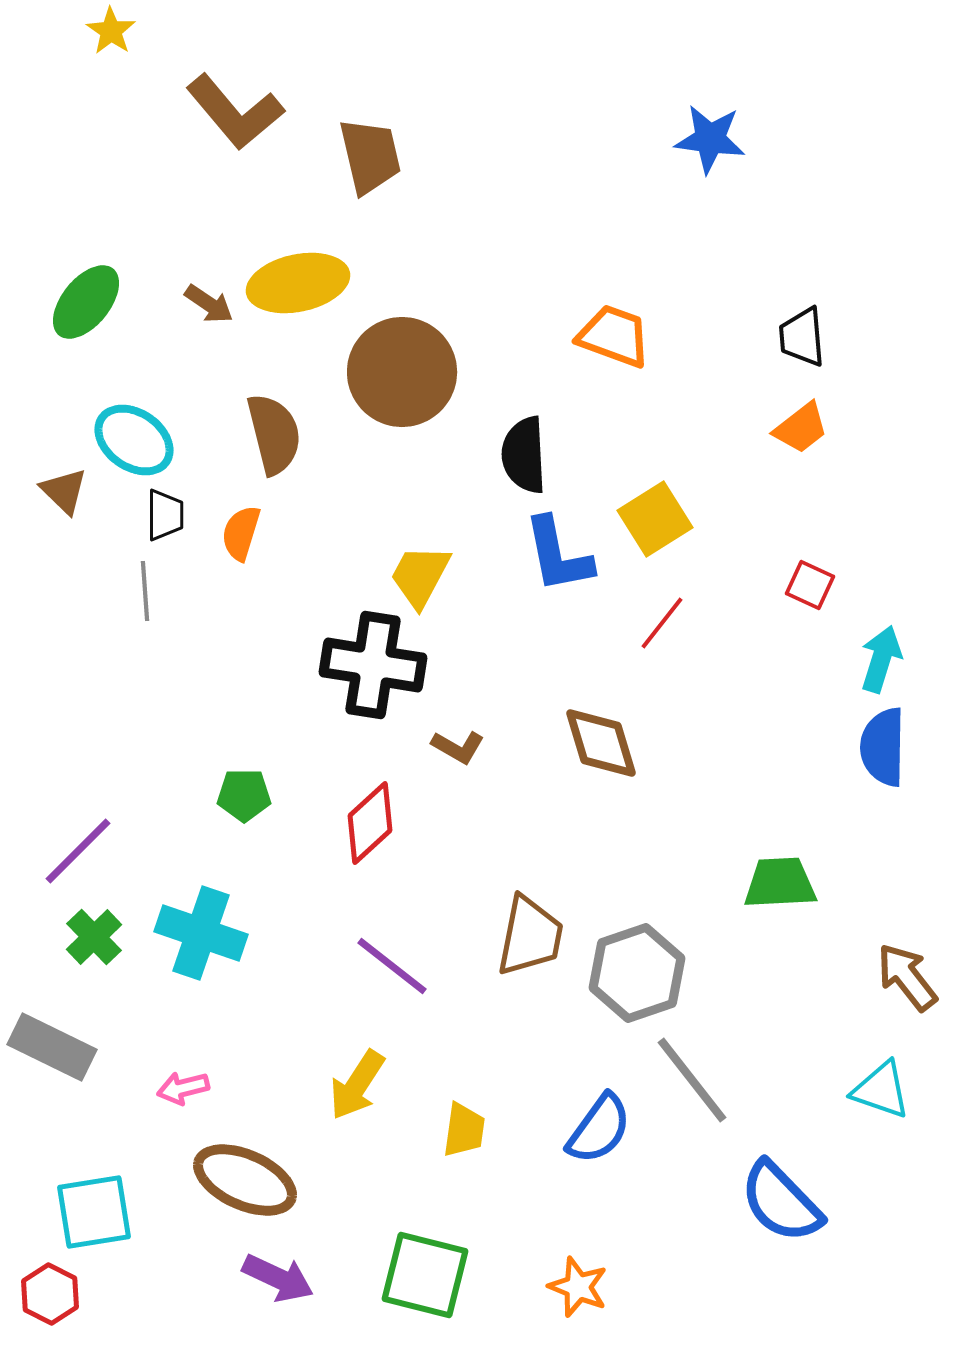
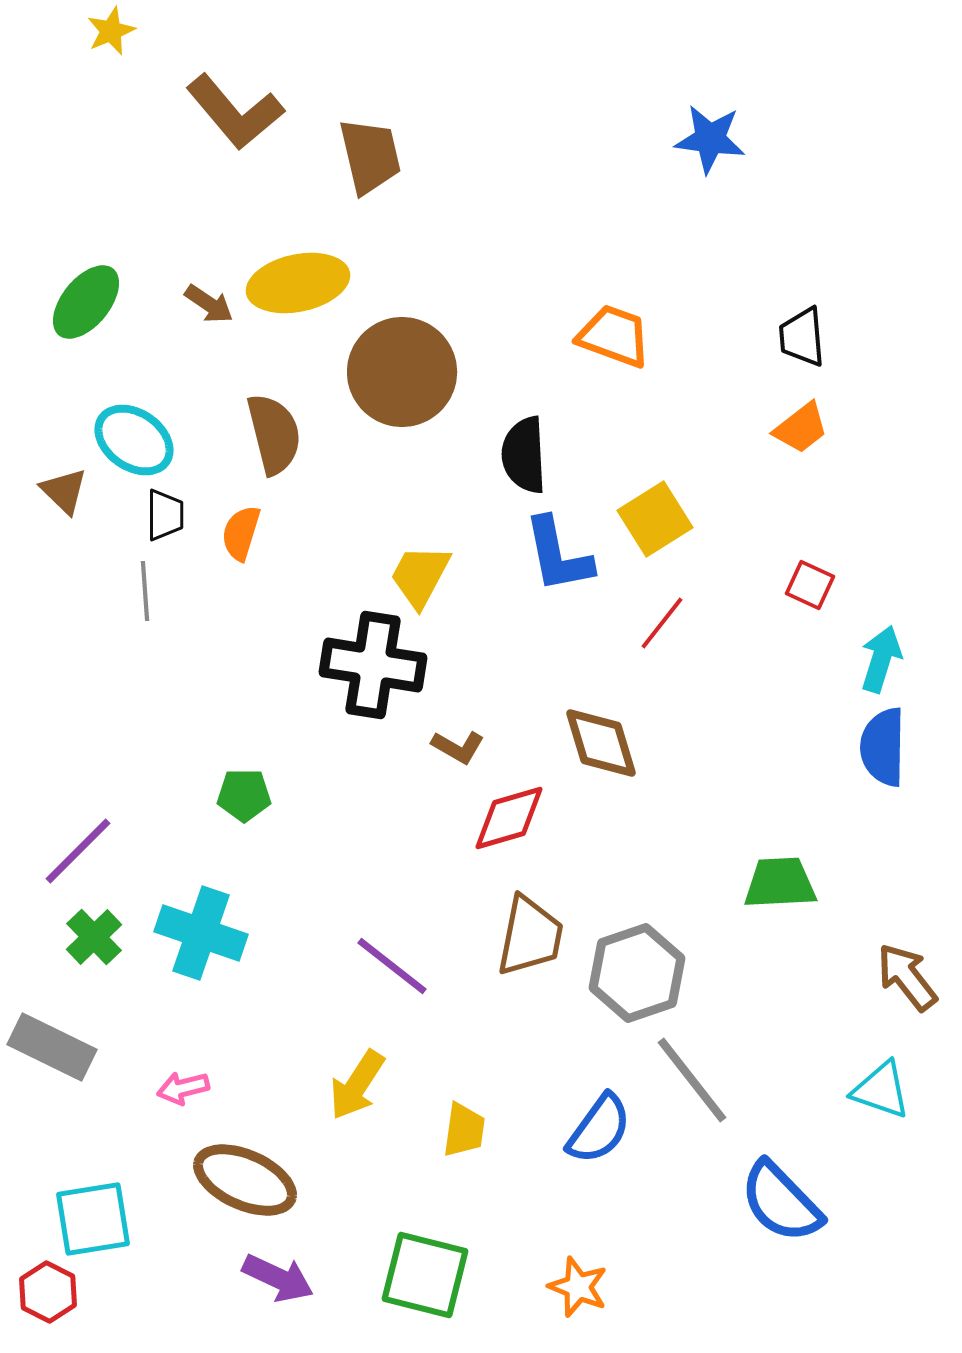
yellow star at (111, 31): rotated 15 degrees clockwise
red diamond at (370, 823): moved 139 px right, 5 px up; rotated 26 degrees clockwise
cyan square at (94, 1212): moved 1 px left, 7 px down
red hexagon at (50, 1294): moved 2 px left, 2 px up
